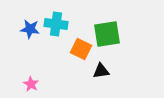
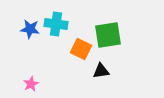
green square: moved 1 px right, 1 px down
pink star: rotated 14 degrees clockwise
